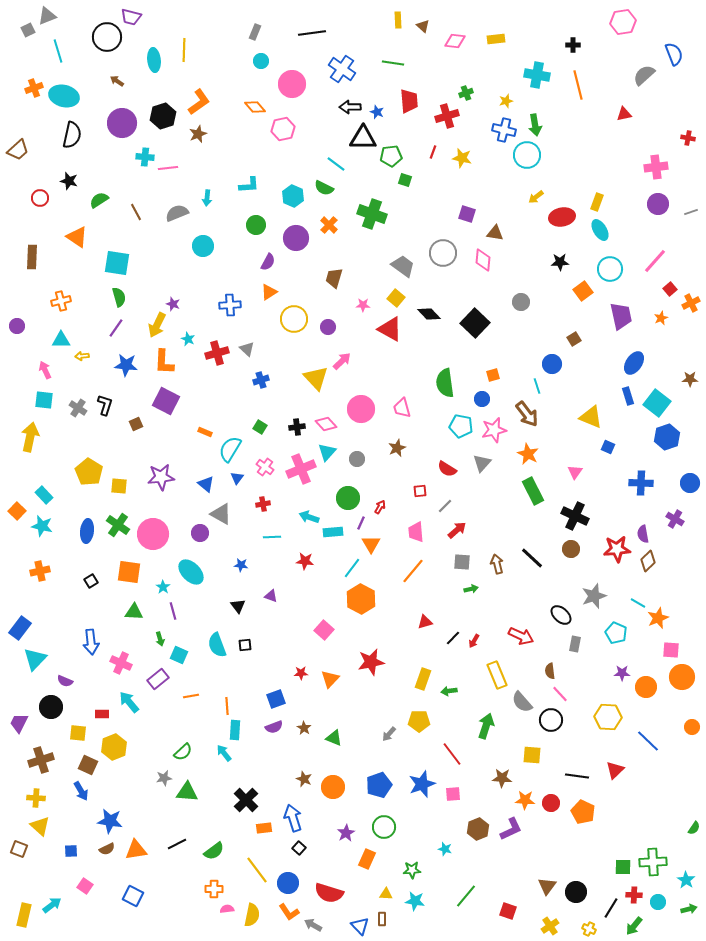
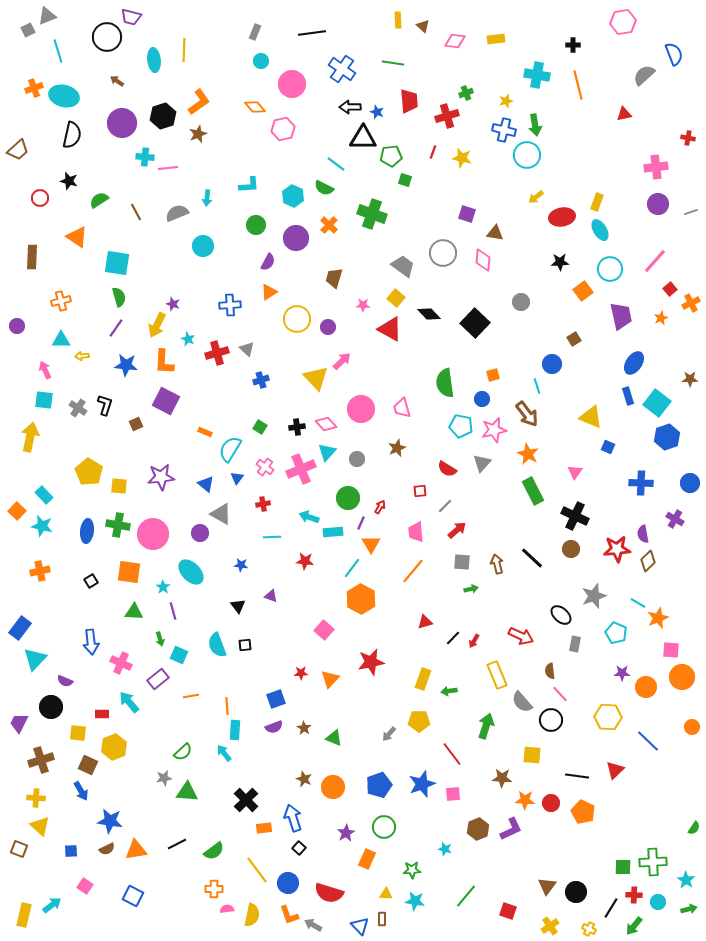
yellow circle at (294, 319): moved 3 px right
green cross at (118, 525): rotated 25 degrees counterclockwise
orange L-shape at (289, 912): moved 3 px down; rotated 15 degrees clockwise
